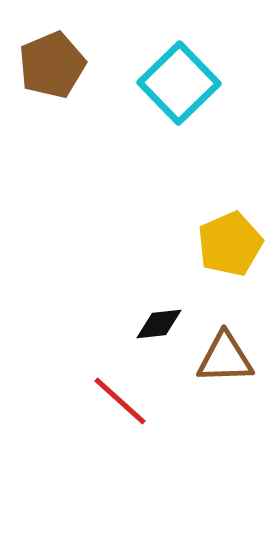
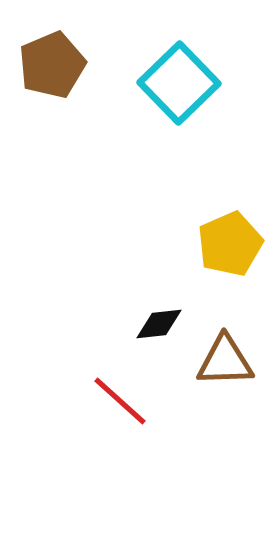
brown triangle: moved 3 px down
